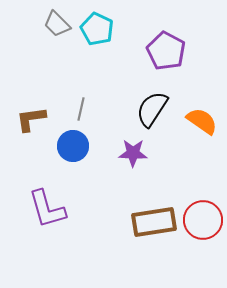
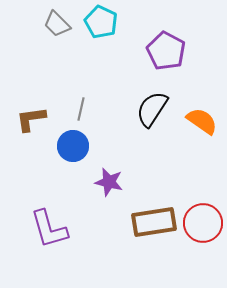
cyan pentagon: moved 4 px right, 7 px up
purple star: moved 24 px left, 29 px down; rotated 12 degrees clockwise
purple L-shape: moved 2 px right, 20 px down
red circle: moved 3 px down
